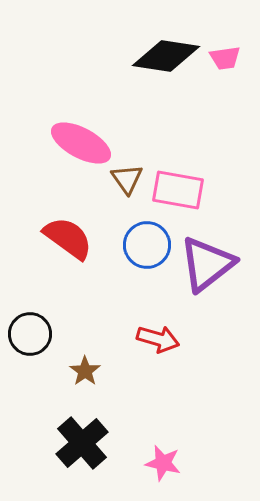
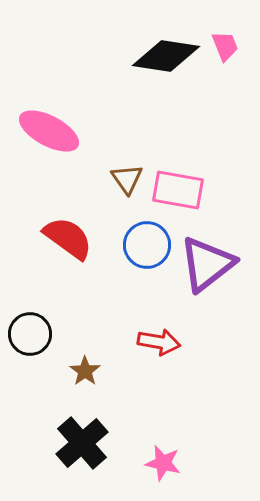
pink trapezoid: moved 12 px up; rotated 104 degrees counterclockwise
pink ellipse: moved 32 px left, 12 px up
red arrow: moved 1 px right, 3 px down; rotated 6 degrees counterclockwise
